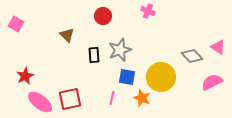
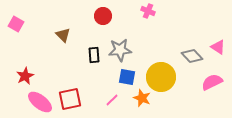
brown triangle: moved 4 px left
gray star: rotated 15 degrees clockwise
pink line: moved 2 px down; rotated 32 degrees clockwise
